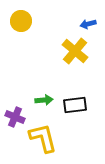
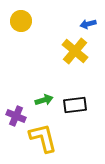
green arrow: rotated 12 degrees counterclockwise
purple cross: moved 1 px right, 1 px up
